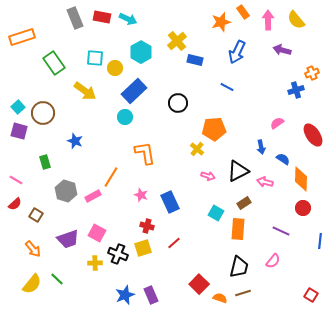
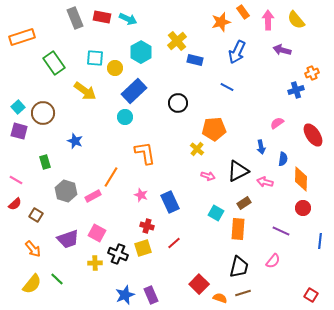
blue semicircle at (283, 159): rotated 64 degrees clockwise
